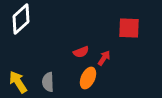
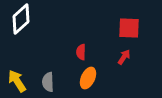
red semicircle: rotated 112 degrees clockwise
red arrow: moved 20 px right, 1 px up
yellow arrow: moved 1 px left, 1 px up
